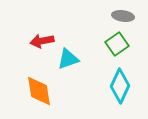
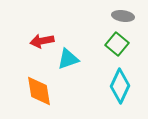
green square: rotated 15 degrees counterclockwise
